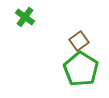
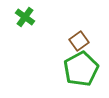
green pentagon: rotated 12 degrees clockwise
